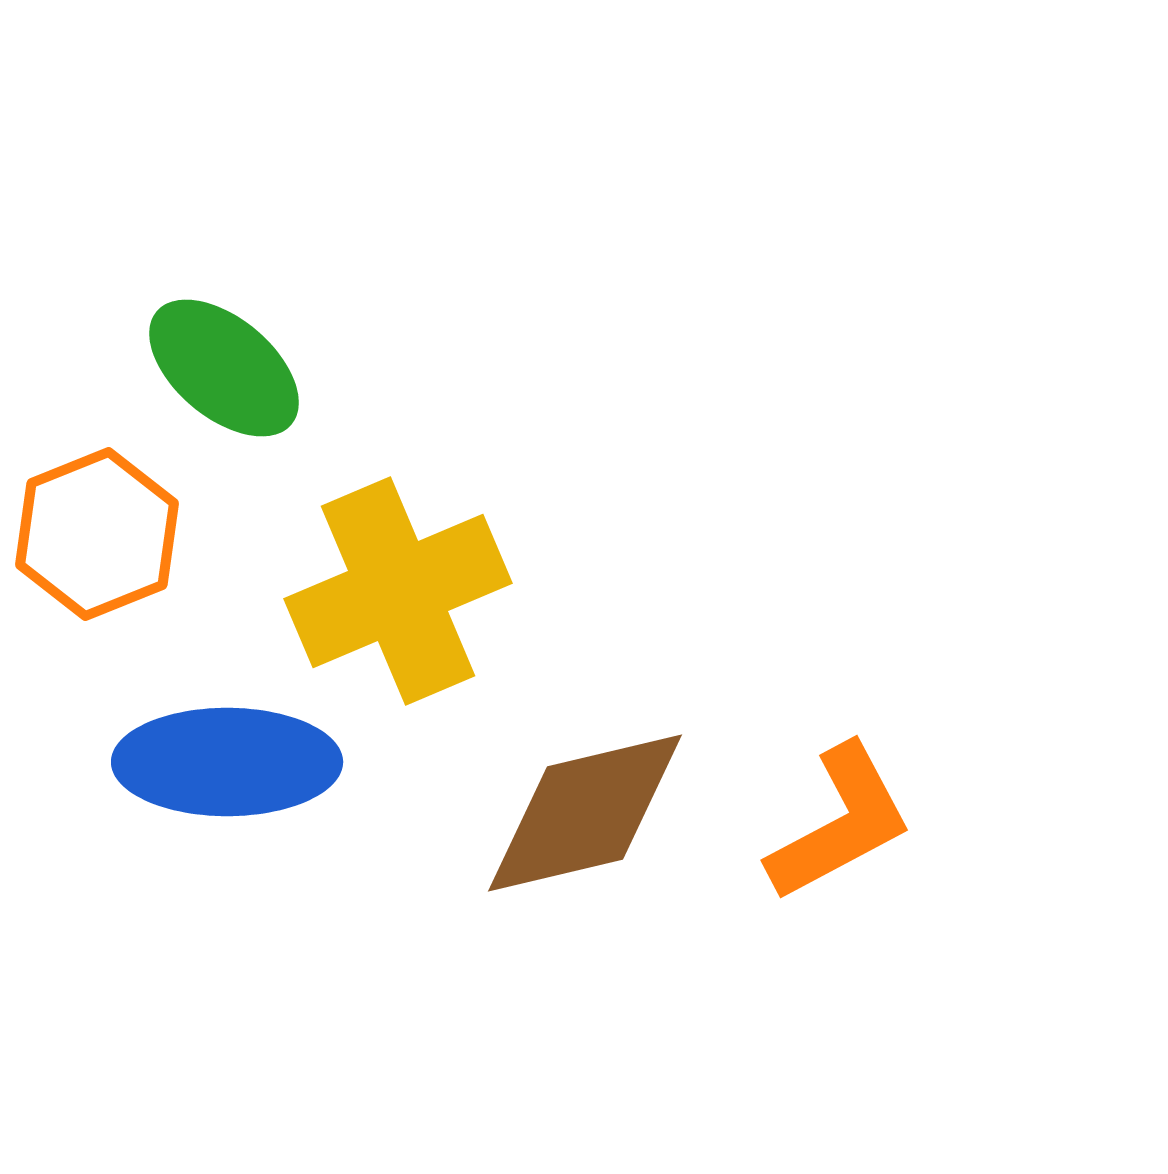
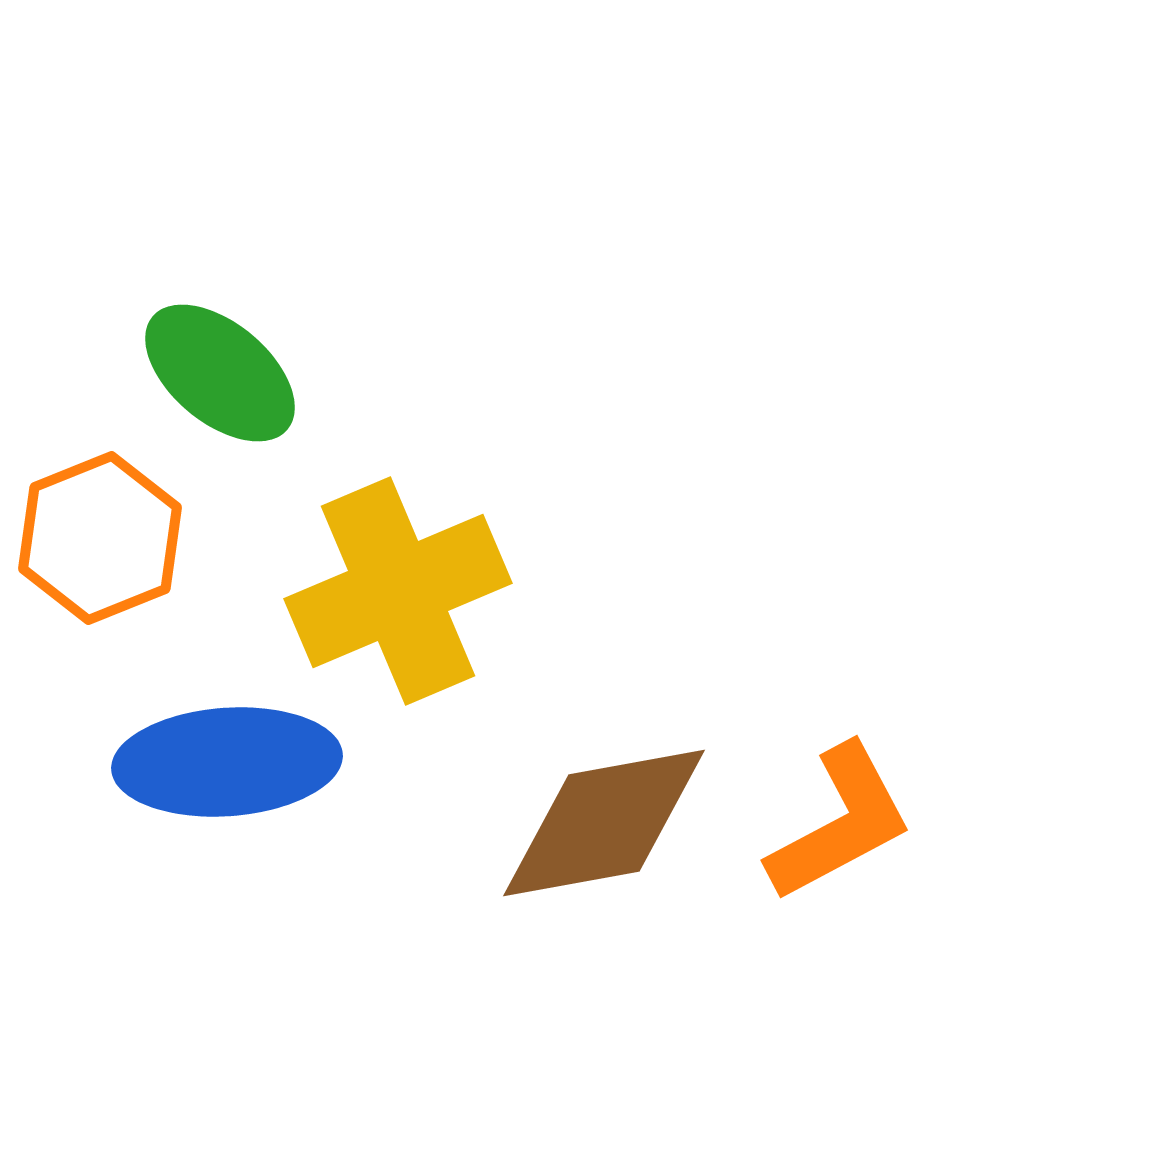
green ellipse: moved 4 px left, 5 px down
orange hexagon: moved 3 px right, 4 px down
blue ellipse: rotated 4 degrees counterclockwise
brown diamond: moved 19 px right, 10 px down; rotated 3 degrees clockwise
